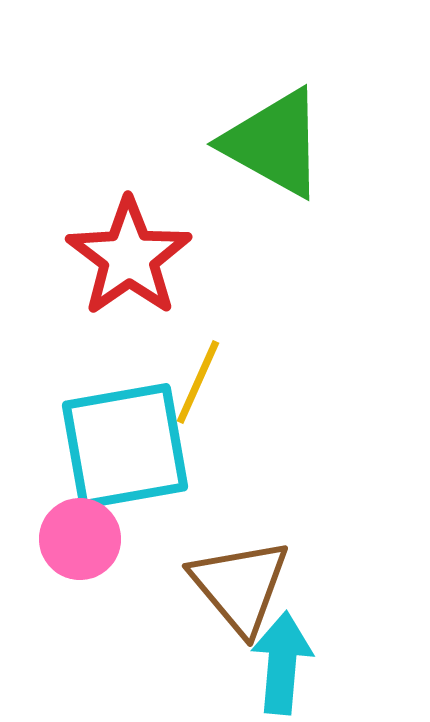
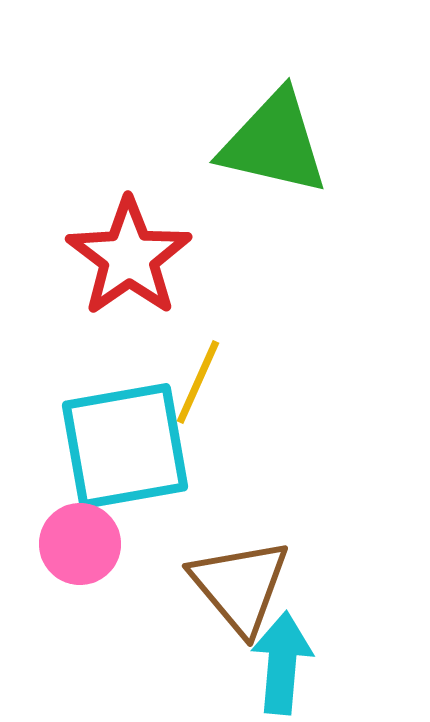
green triangle: rotated 16 degrees counterclockwise
pink circle: moved 5 px down
